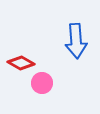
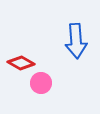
pink circle: moved 1 px left
